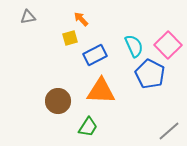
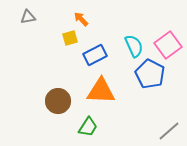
pink square: rotated 8 degrees clockwise
